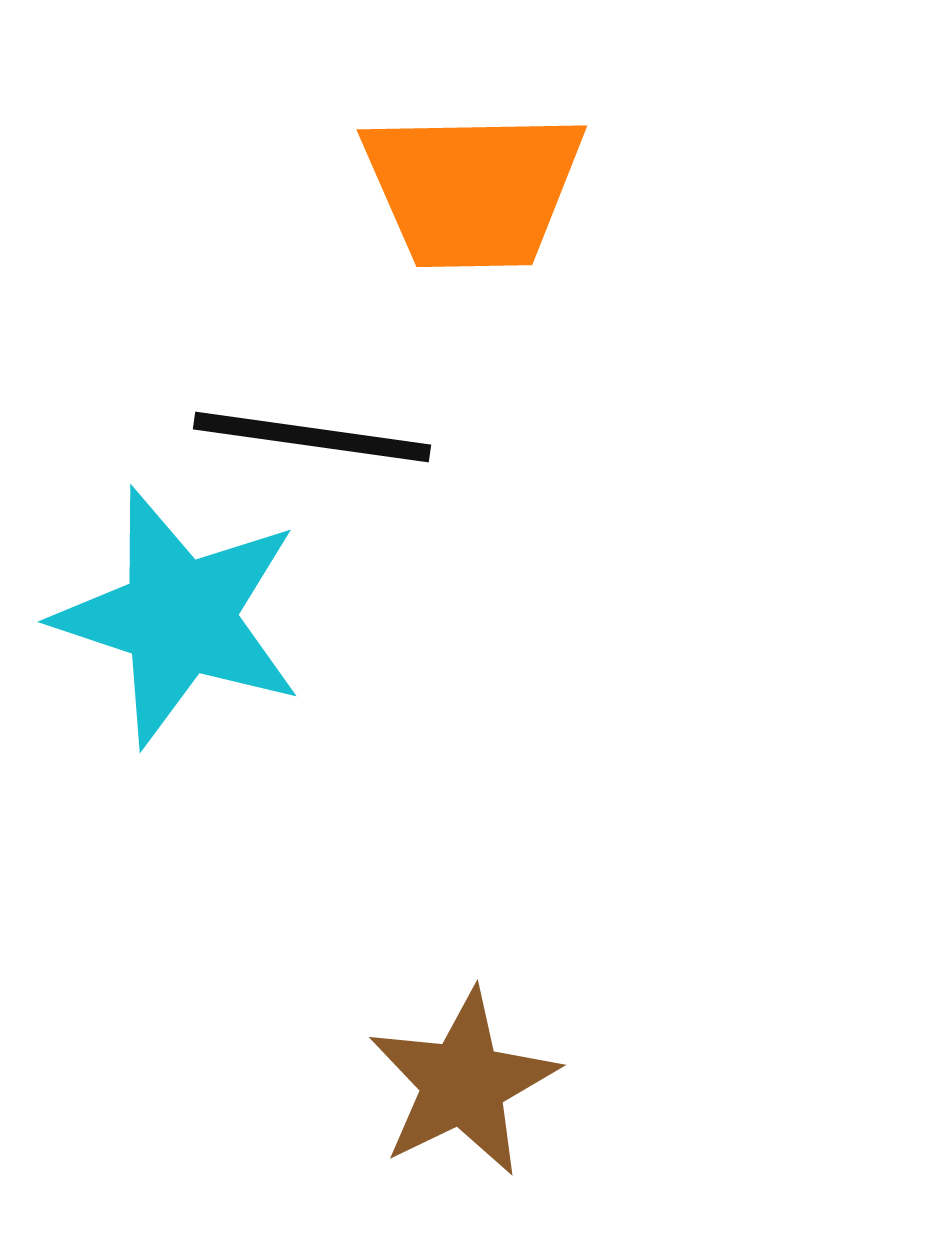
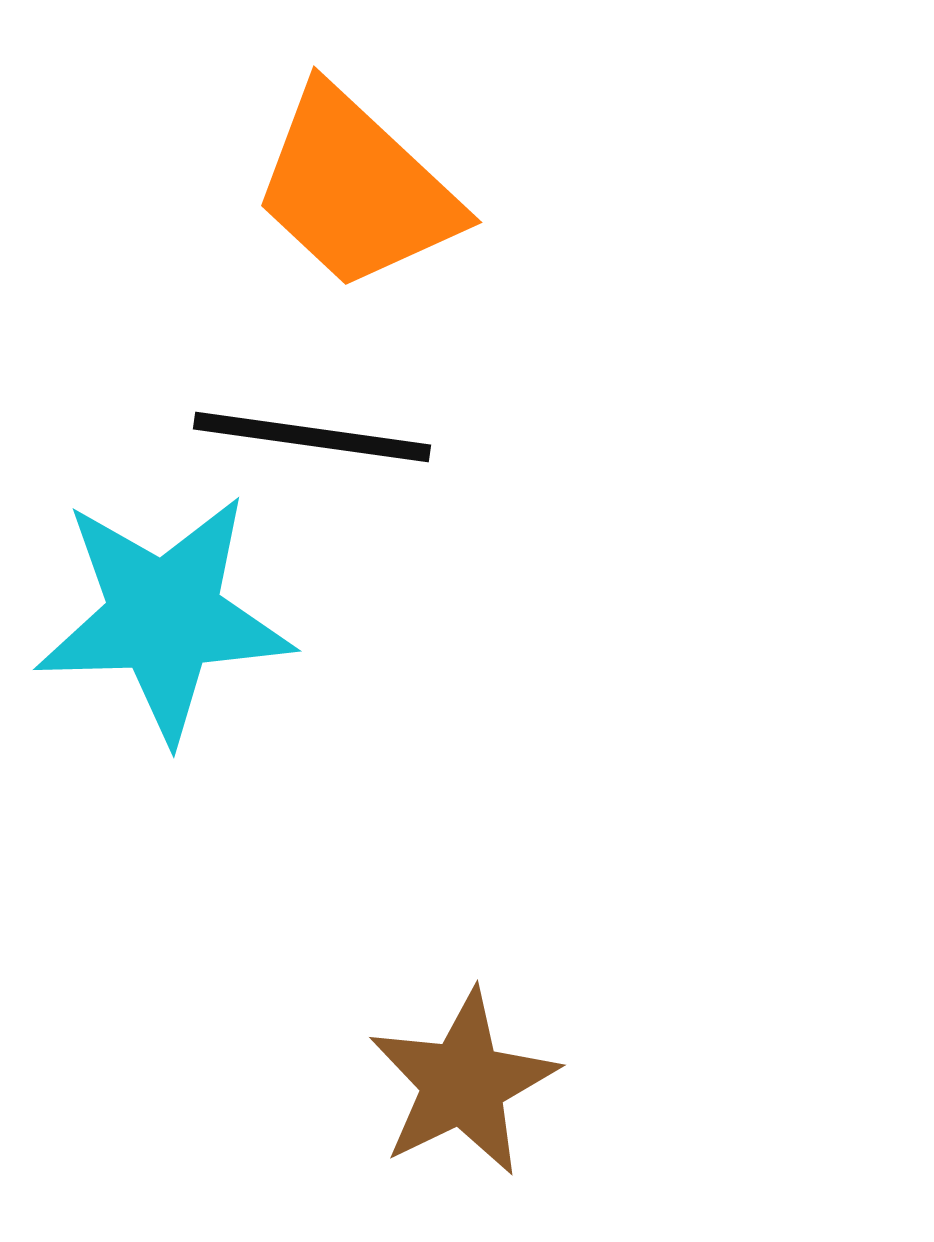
orange trapezoid: moved 117 px left; rotated 44 degrees clockwise
cyan star: moved 15 px left; rotated 20 degrees counterclockwise
